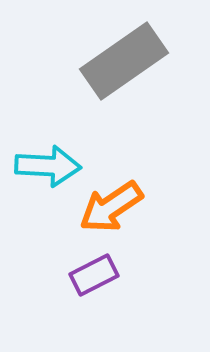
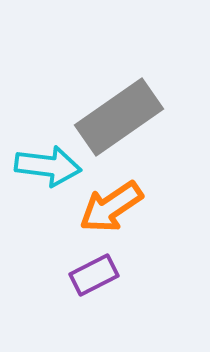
gray rectangle: moved 5 px left, 56 px down
cyan arrow: rotated 4 degrees clockwise
